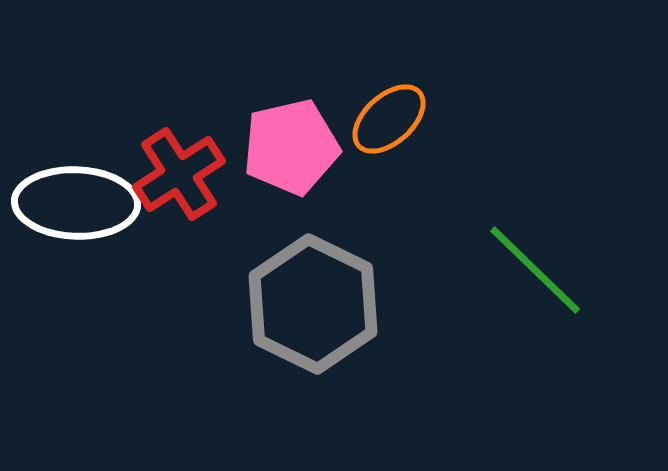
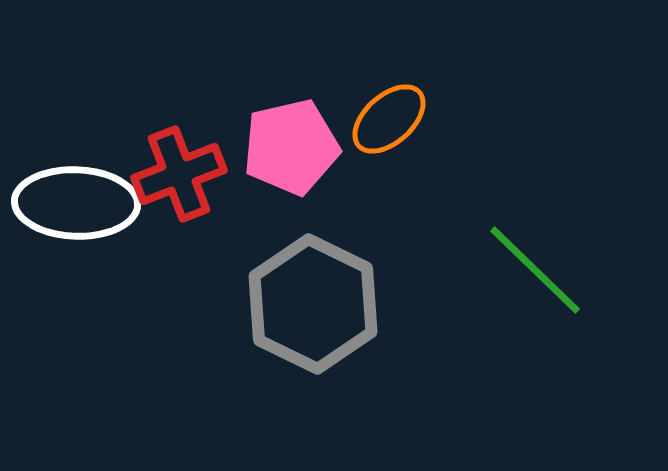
red cross: rotated 12 degrees clockwise
